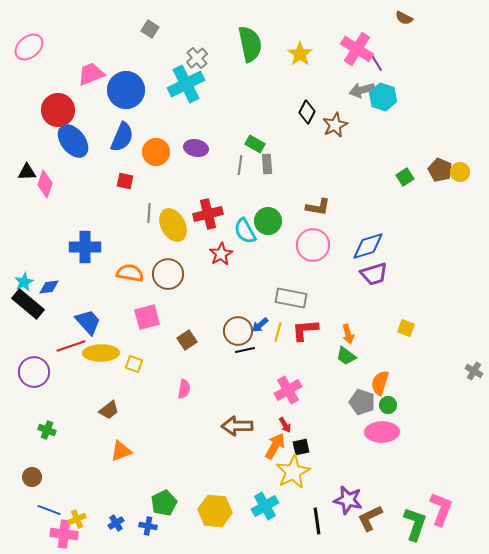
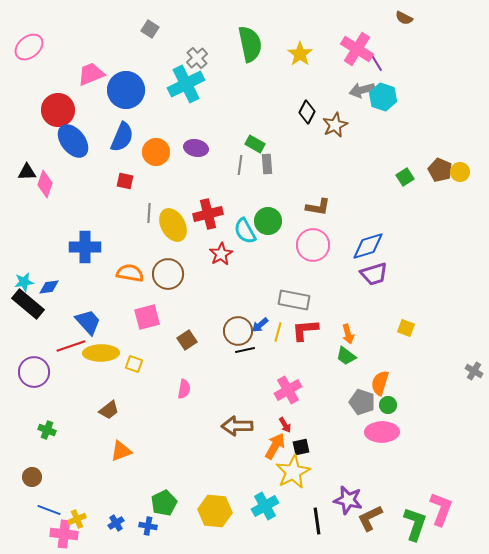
cyan star at (24, 282): rotated 18 degrees clockwise
gray rectangle at (291, 298): moved 3 px right, 2 px down
